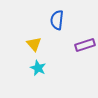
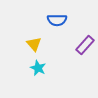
blue semicircle: rotated 96 degrees counterclockwise
purple rectangle: rotated 30 degrees counterclockwise
